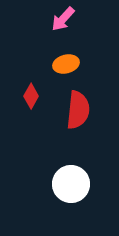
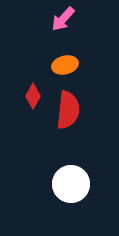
orange ellipse: moved 1 px left, 1 px down
red diamond: moved 2 px right
red semicircle: moved 10 px left
